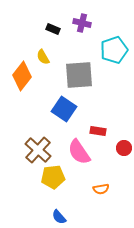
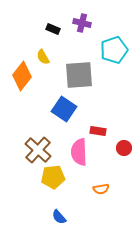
pink semicircle: rotated 32 degrees clockwise
